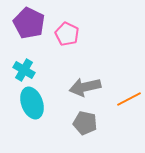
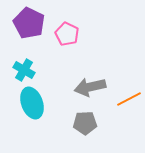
gray arrow: moved 5 px right
gray pentagon: rotated 15 degrees counterclockwise
